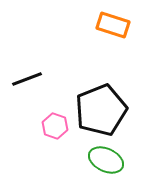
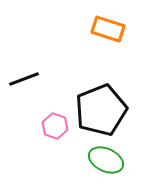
orange rectangle: moved 5 px left, 4 px down
black line: moved 3 px left
